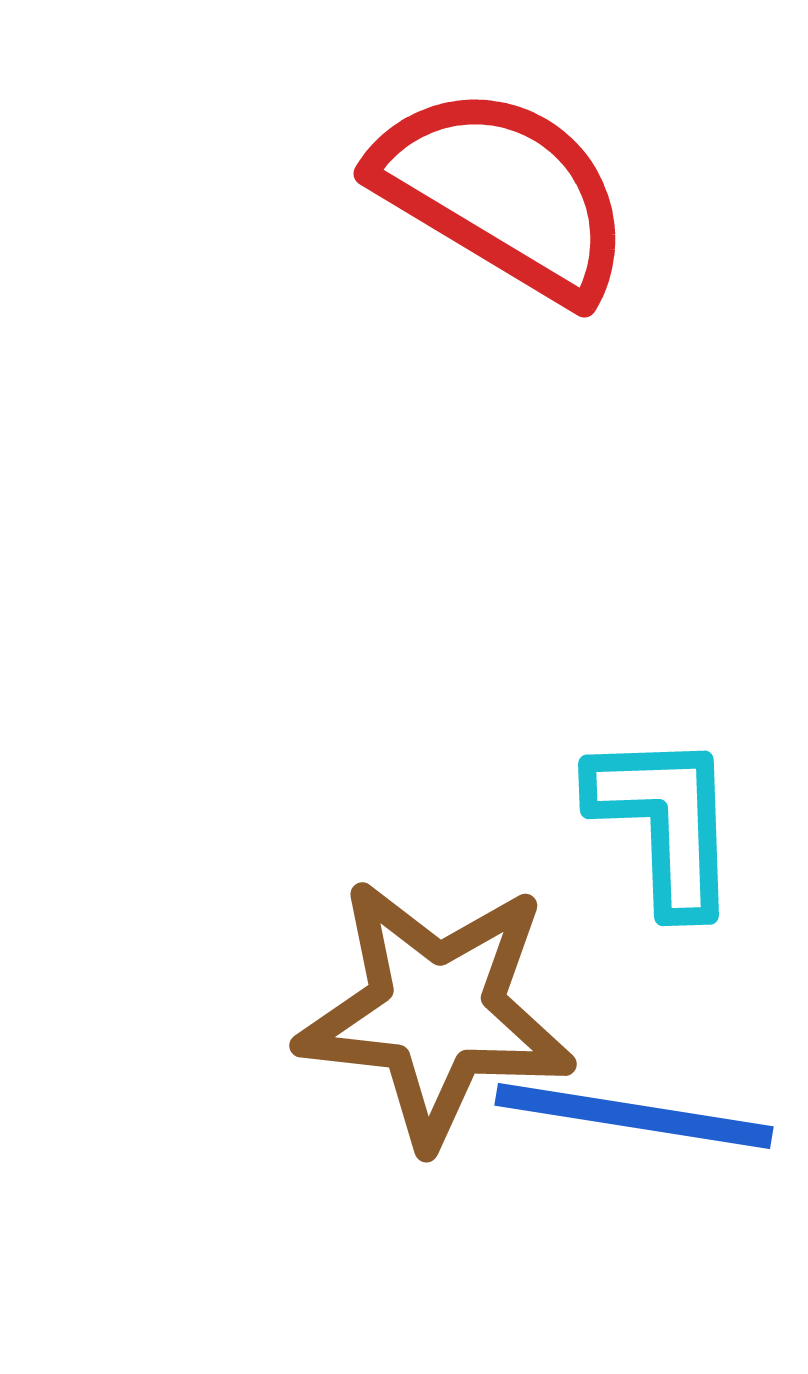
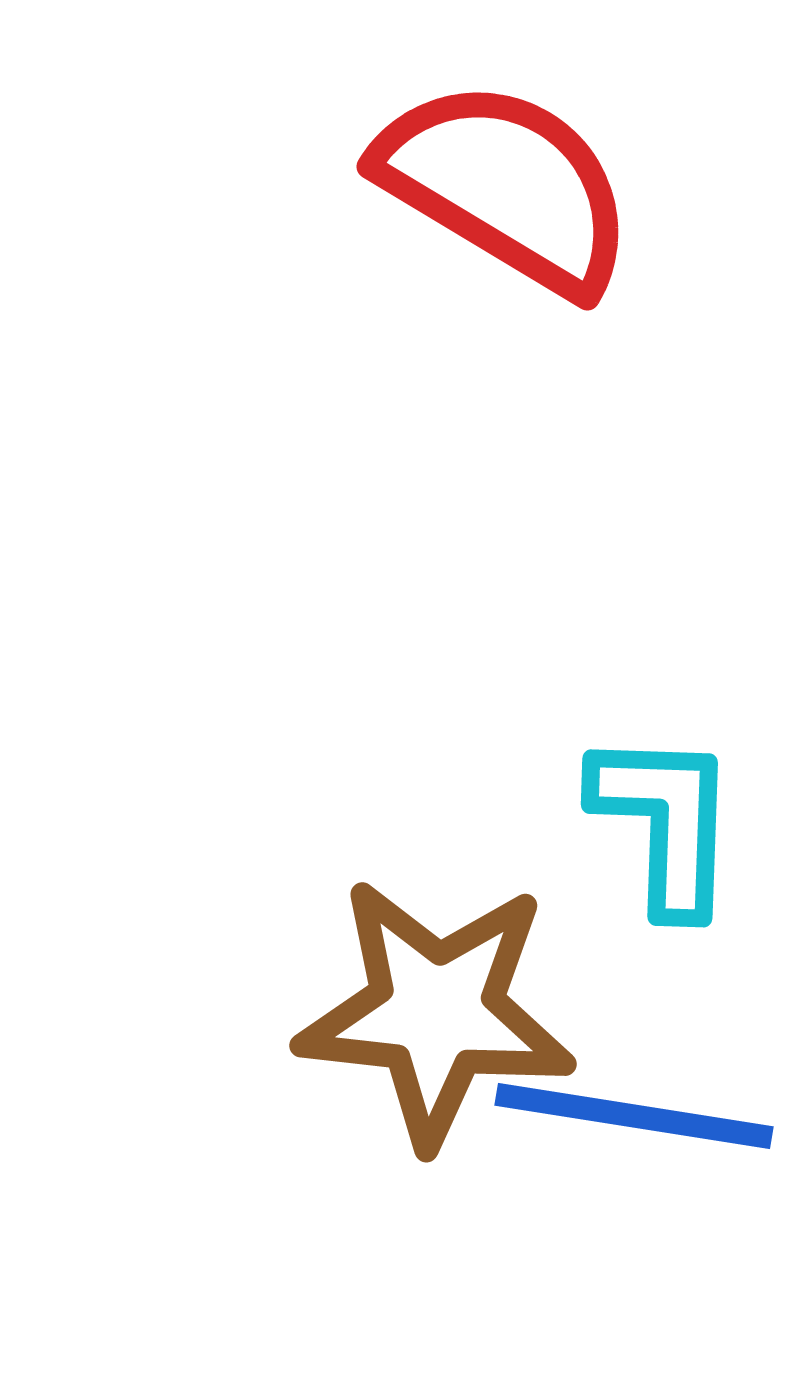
red semicircle: moved 3 px right, 7 px up
cyan L-shape: rotated 4 degrees clockwise
